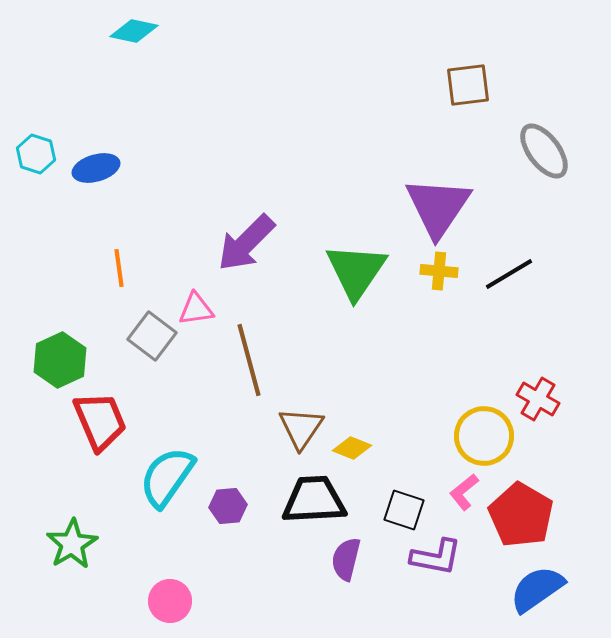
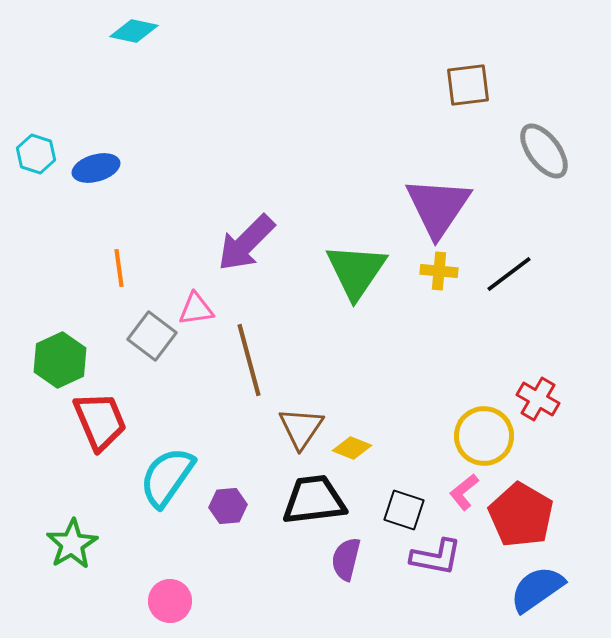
black line: rotated 6 degrees counterclockwise
black trapezoid: rotated 4 degrees counterclockwise
